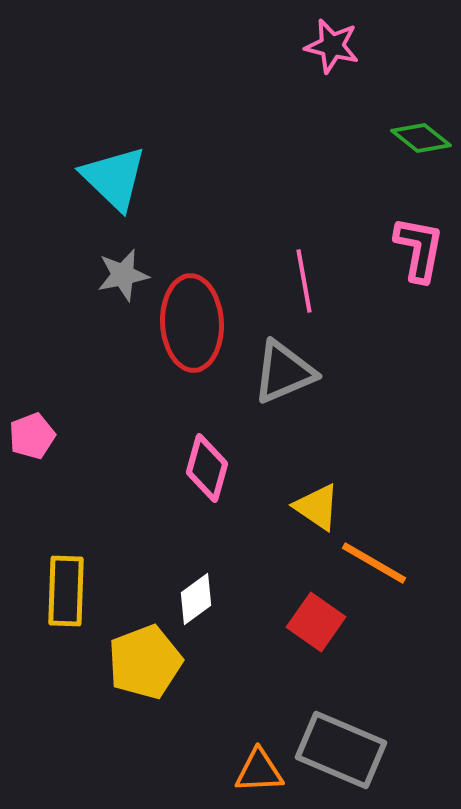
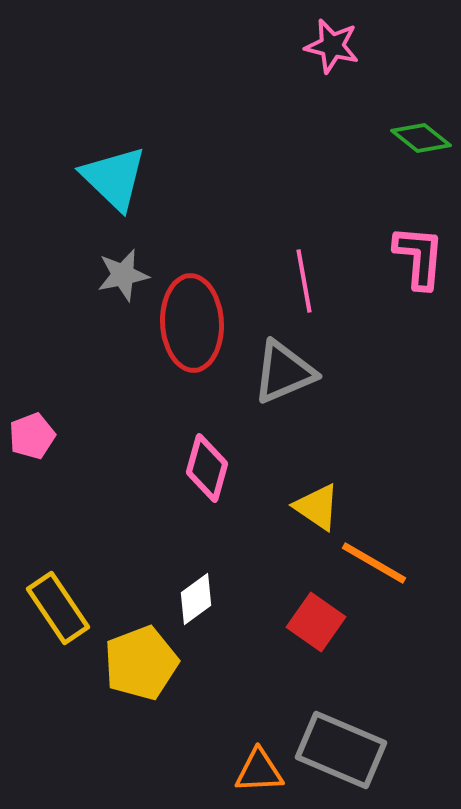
pink L-shape: moved 8 px down; rotated 6 degrees counterclockwise
yellow rectangle: moved 8 px left, 17 px down; rotated 36 degrees counterclockwise
yellow pentagon: moved 4 px left, 1 px down
